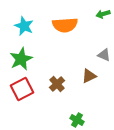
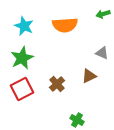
gray triangle: moved 2 px left, 2 px up
green star: moved 1 px right, 1 px up
